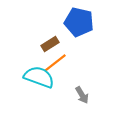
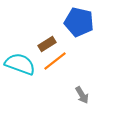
brown rectangle: moved 3 px left
orange line: moved 2 px up
cyan semicircle: moved 19 px left, 13 px up
